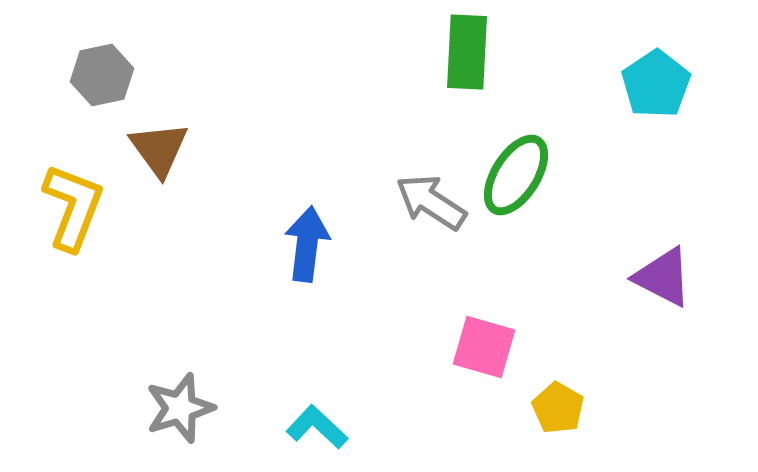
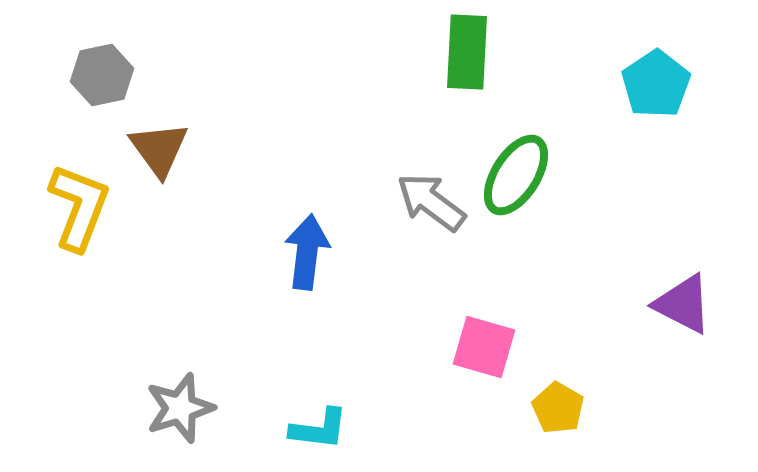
gray arrow: rotated 4 degrees clockwise
yellow L-shape: moved 6 px right
blue arrow: moved 8 px down
purple triangle: moved 20 px right, 27 px down
cyan L-shape: moved 2 px right, 2 px down; rotated 144 degrees clockwise
